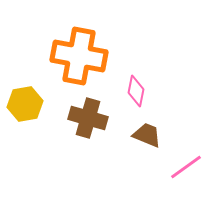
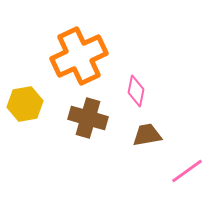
orange cross: rotated 36 degrees counterclockwise
brown trapezoid: rotated 32 degrees counterclockwise
pink line: moved 1 px right, 4 px down
